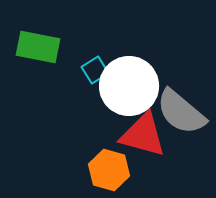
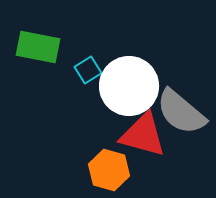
cyan square: moved 7 px left
